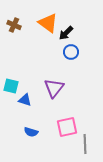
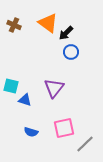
pink square: moved 3 px left, 1 px down
gray line: rotated 48 degrees clockwise
